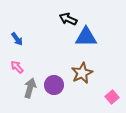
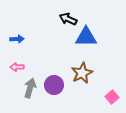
blue arrow: rotated 56 degrees counterclockwise
pink arrow: rotated 48 degrees counterclockwise
